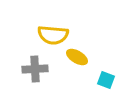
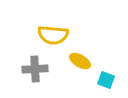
yellow ellipse: moved 3 px right, 4 px down
